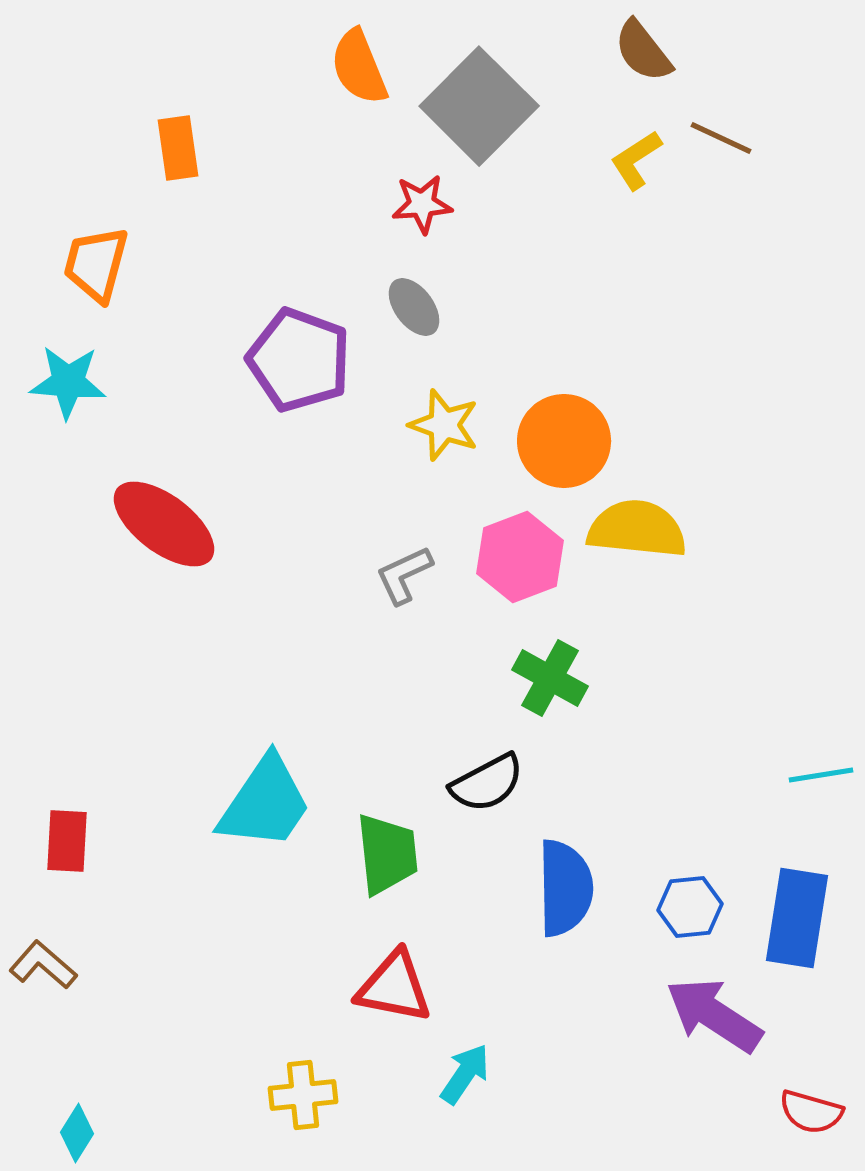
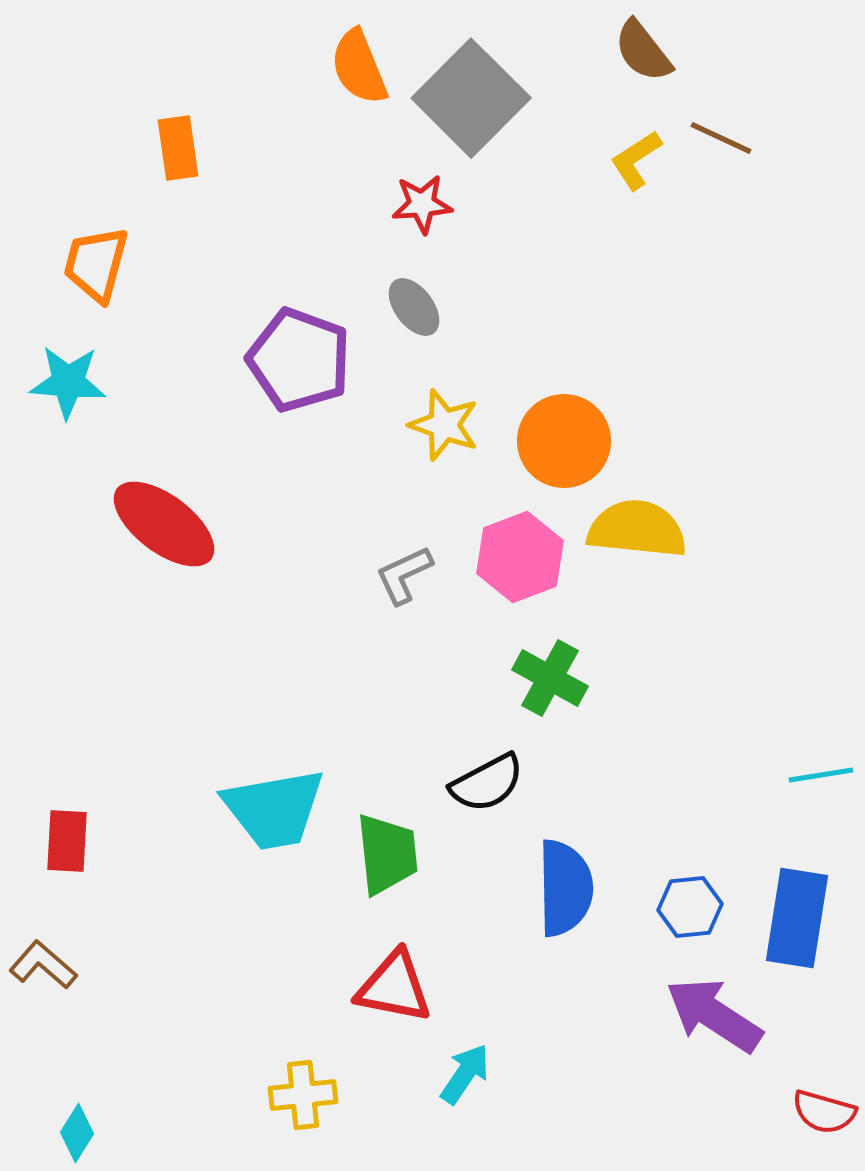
gray square: moved 8 px left, 8 px up
cyan trapezoid: moved 9 px right, 6 px down; rotated 46 degrees clockwise
red semicircle: moved 13 px right
